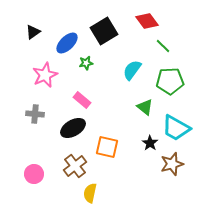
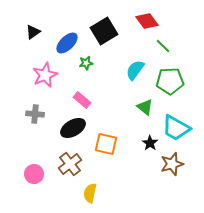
cyan semicircle: moved 3 px right
orange square: moved 1 px left, 3 px up
brown cross: moved 5 px left, 2 px up
